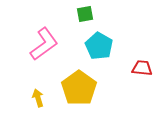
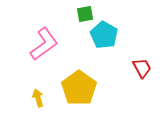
cyan pentagon: moved 5 px right, 11 px up
red trapezoid: rotated 55 degrees clockwise
